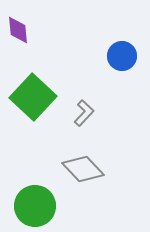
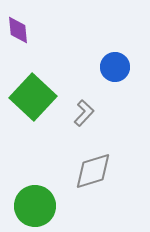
blue circle: moved 7 px left, 11 px down
gray diamond: moved 10 px right, 2 px down; rotated 63 degrees counterclockwise
